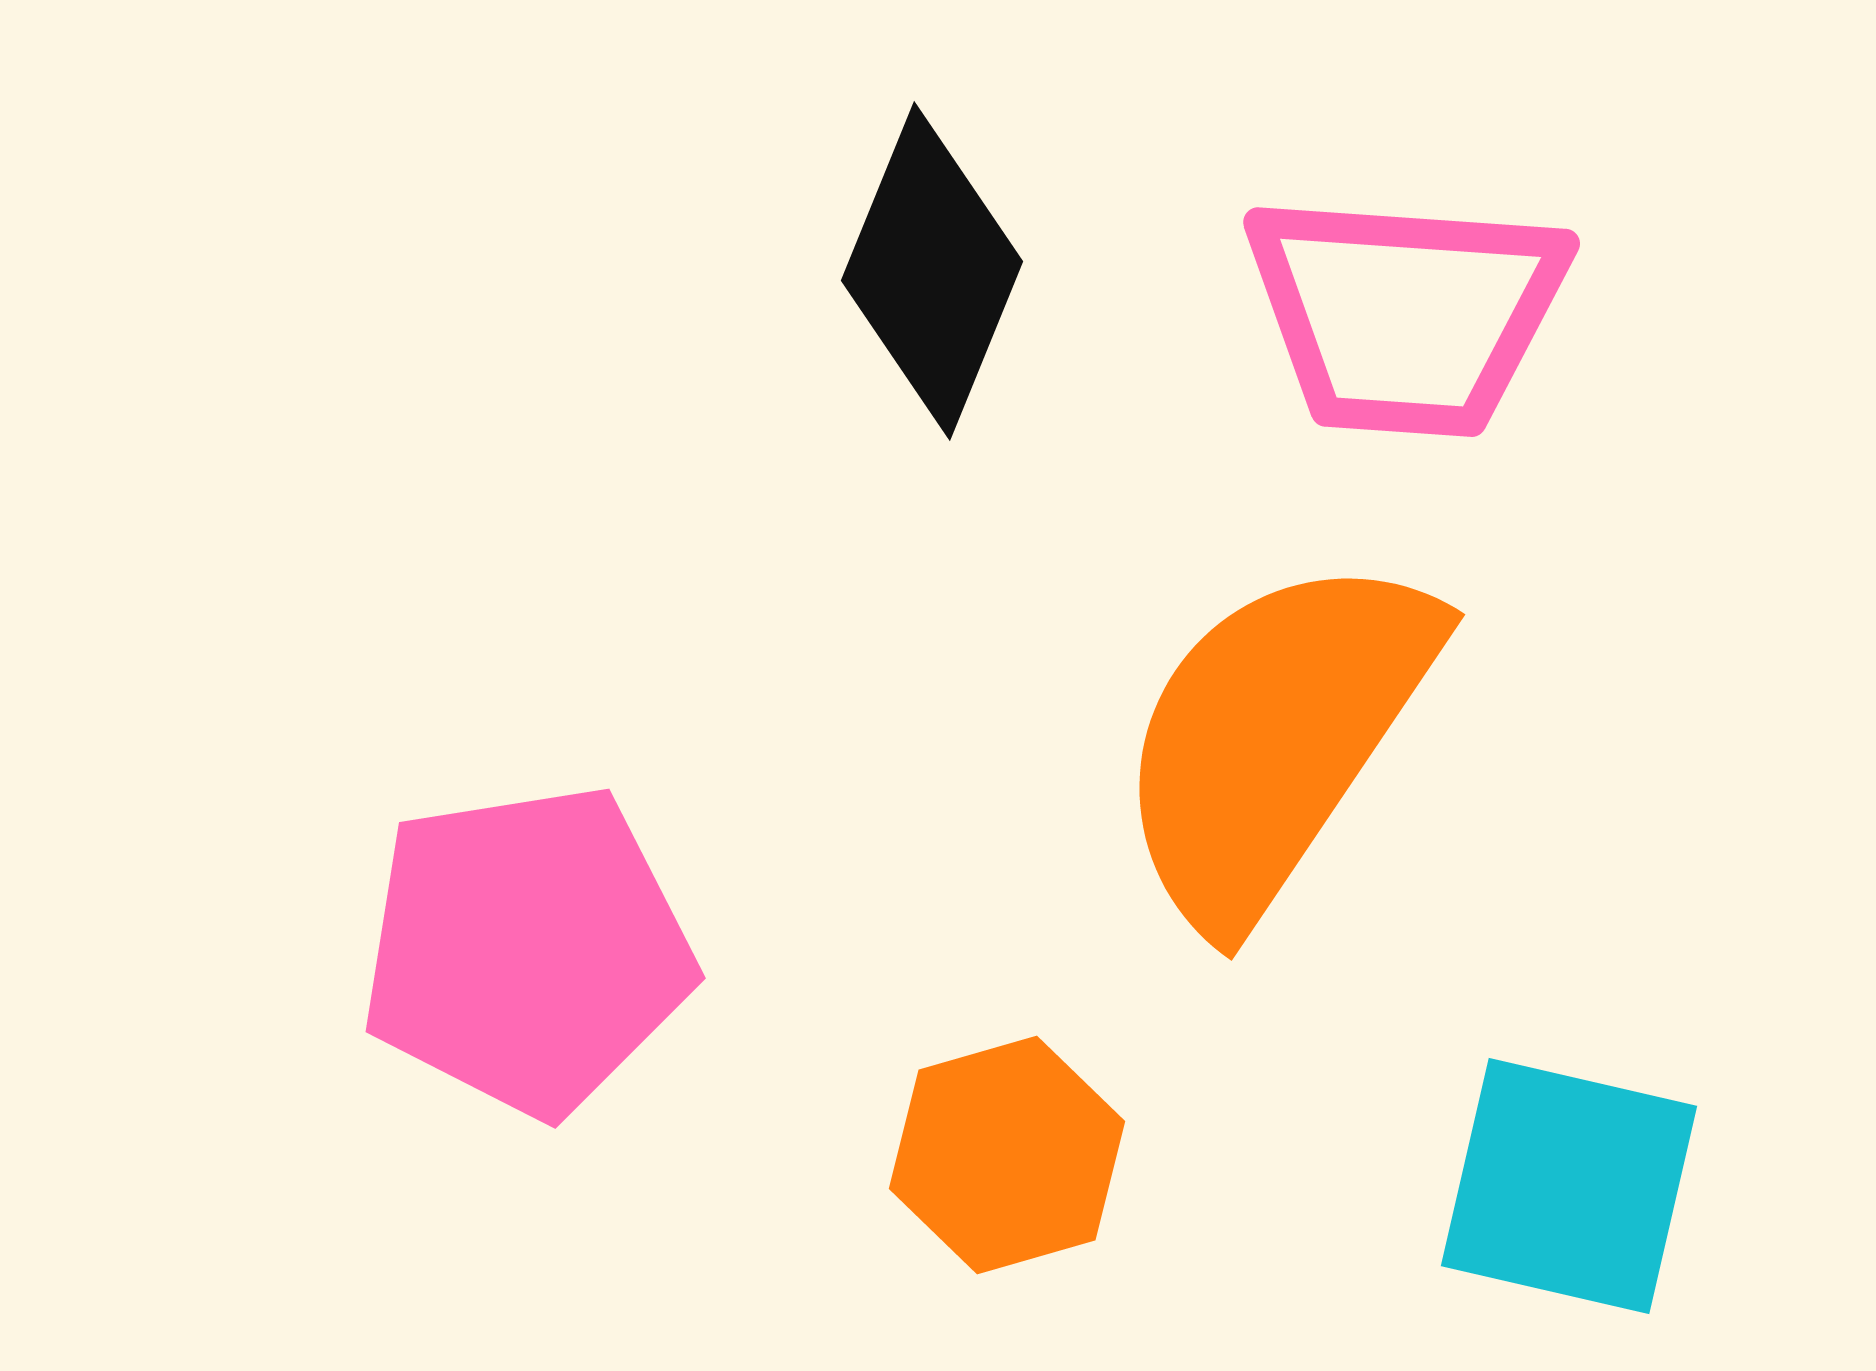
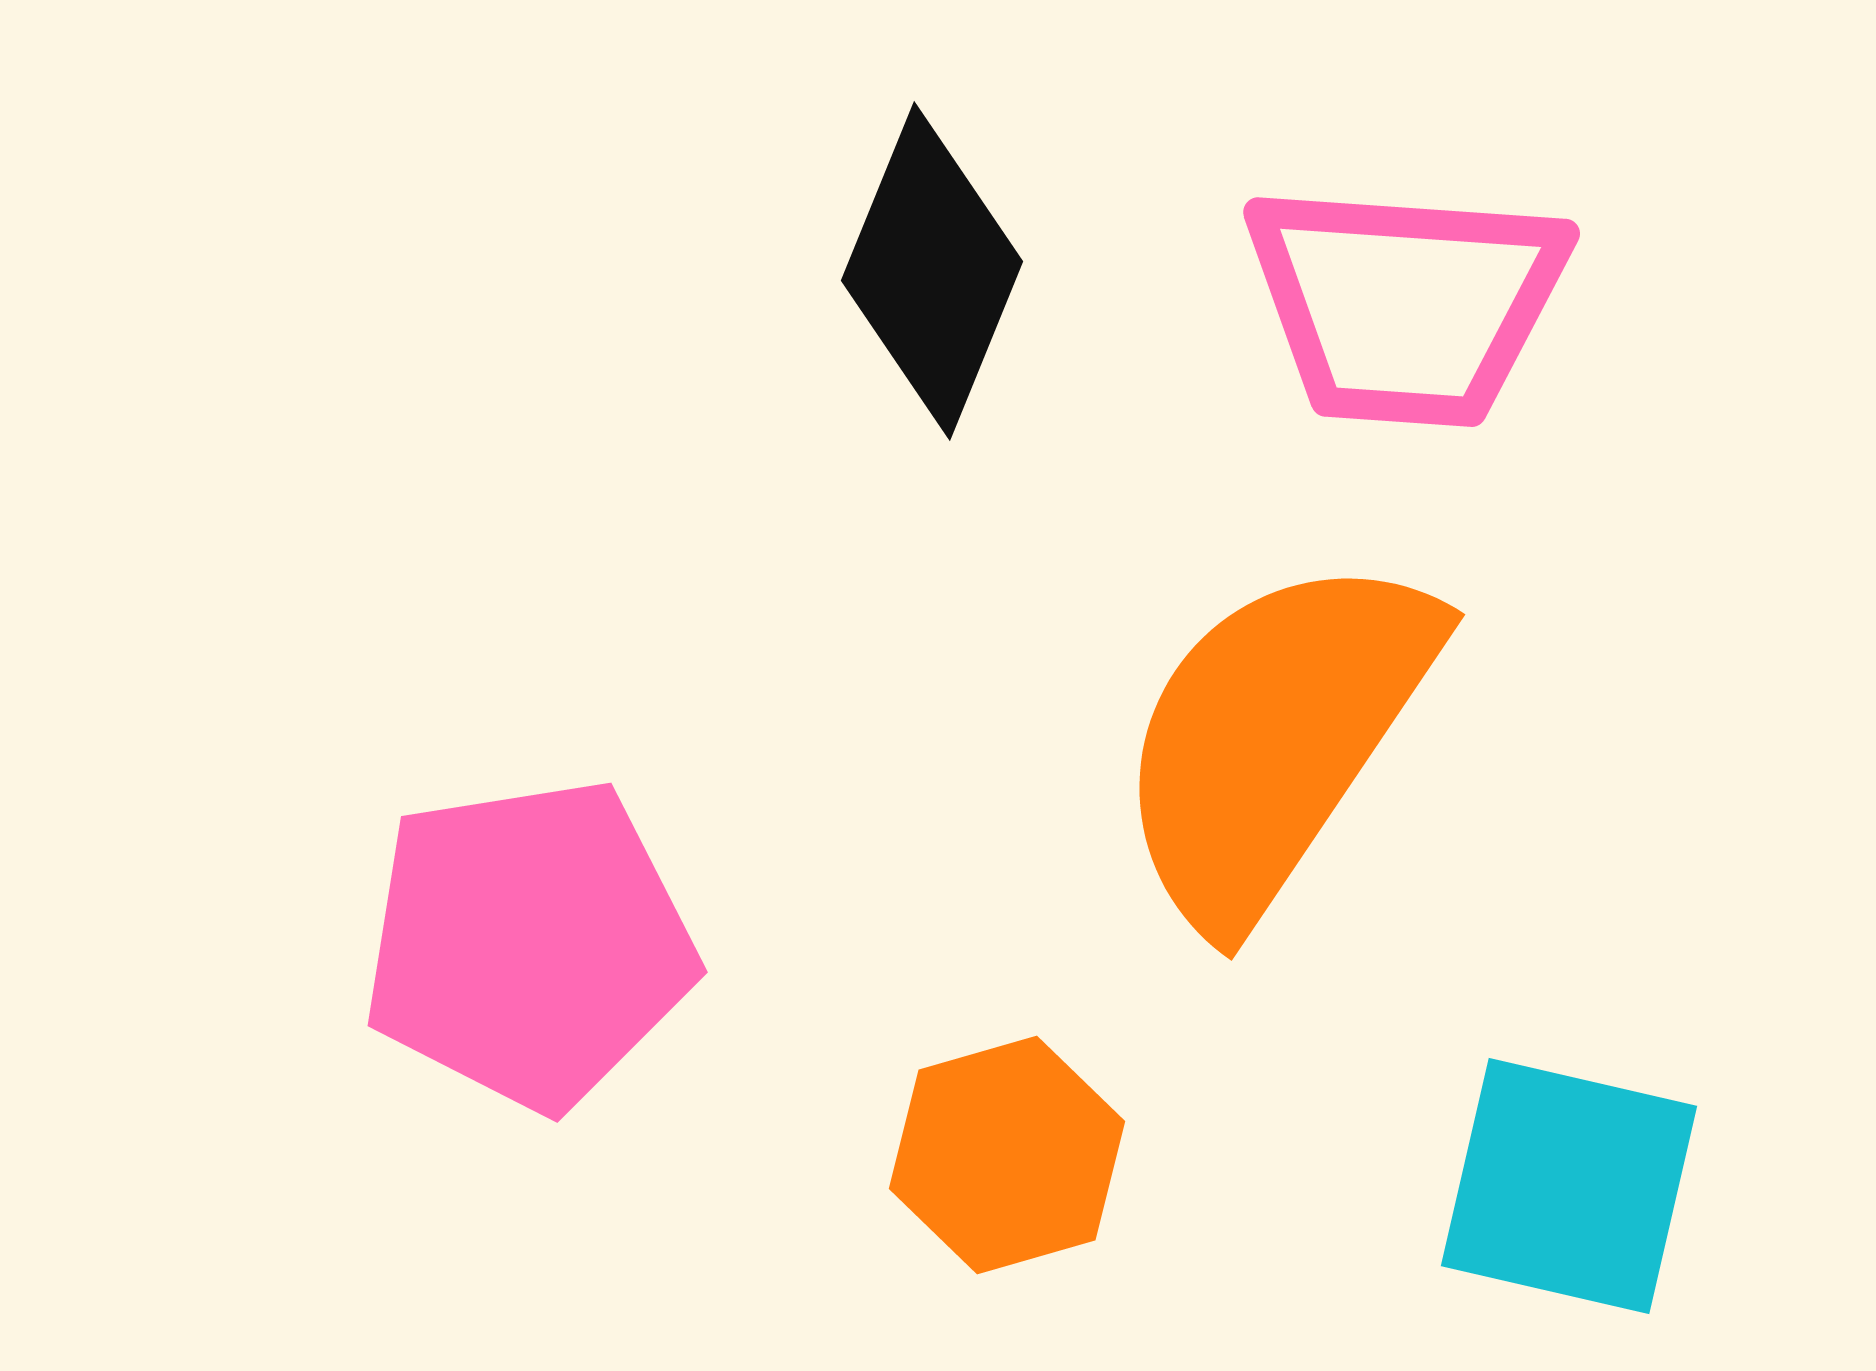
pink trapezoid: moved 10 px up
pink pentagon: moved 2 px right, 6 px up
